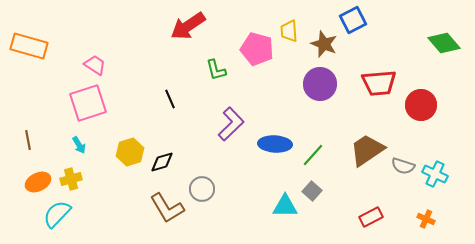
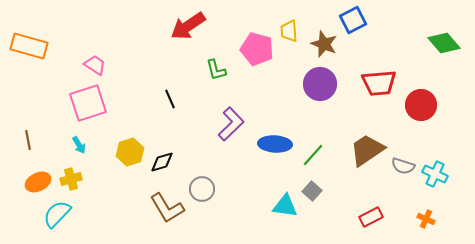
cyan triangle: rotated 8 degrees clockwise
